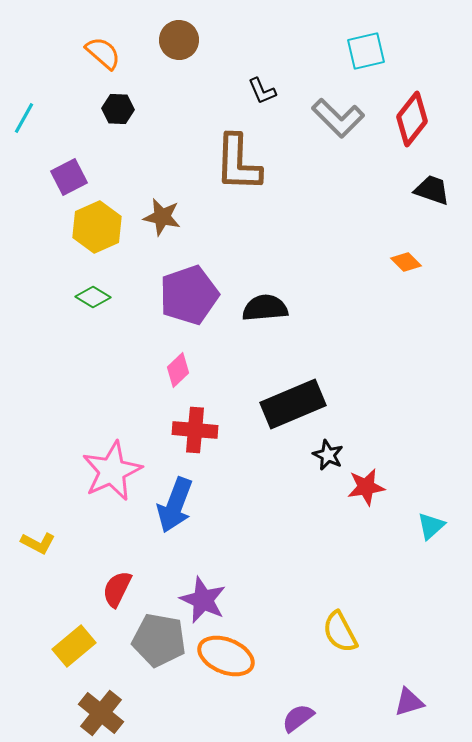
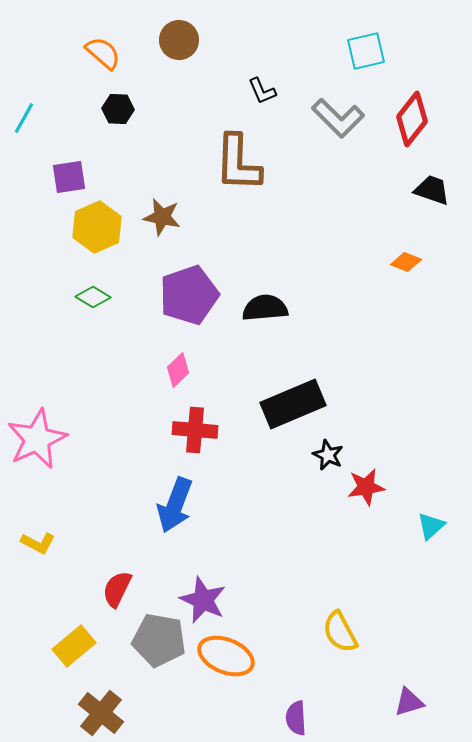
purple square: rotated 18 degrees clockwise
orange diamond: rotated 24 degrees counterclockwise
pink star: moved 75 px left, 32 px up
purple semicircle: moved 2 px left; rotated 56 degrees counterclockwise
